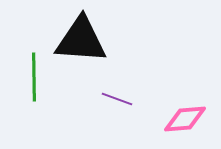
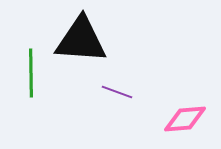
green line: moved 3 px left, 4 px up
purple line: moved 7 px up
